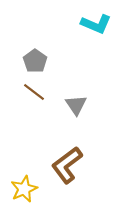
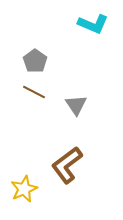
cyan L-shape: moved 3 px left
brown line: rotated 10 degrees counterclockwise
